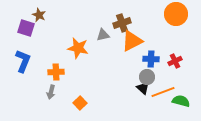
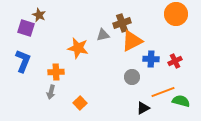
gray circle: moved 15 px left
black triangle: moved 20 px down; rotated 48 degrees clockwise
